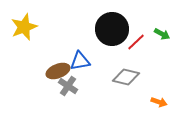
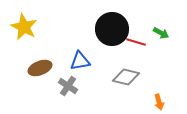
yellow star: rotated 24 degrees counterclockwise
green arrow: moved 1 px left, 1 px up
red line: rotated 60 degrees clockwise
brown ellipse: moved 18 px left, 3 px up
orange arrow: rotated 56 degrees clockwise
